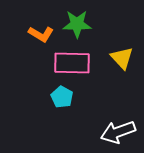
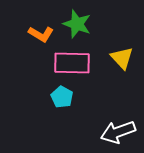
green star: rotated 20 degrees clockwise
